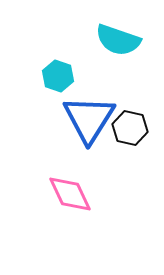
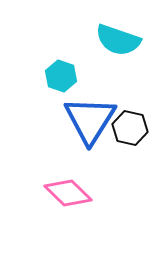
cyan hexagon: moved 3 px right
blue triangle: moved 1 px right, 1 px down
pink diamond: moved 2 px left, 1 px up; rotated 21 degrees counterclockwise
